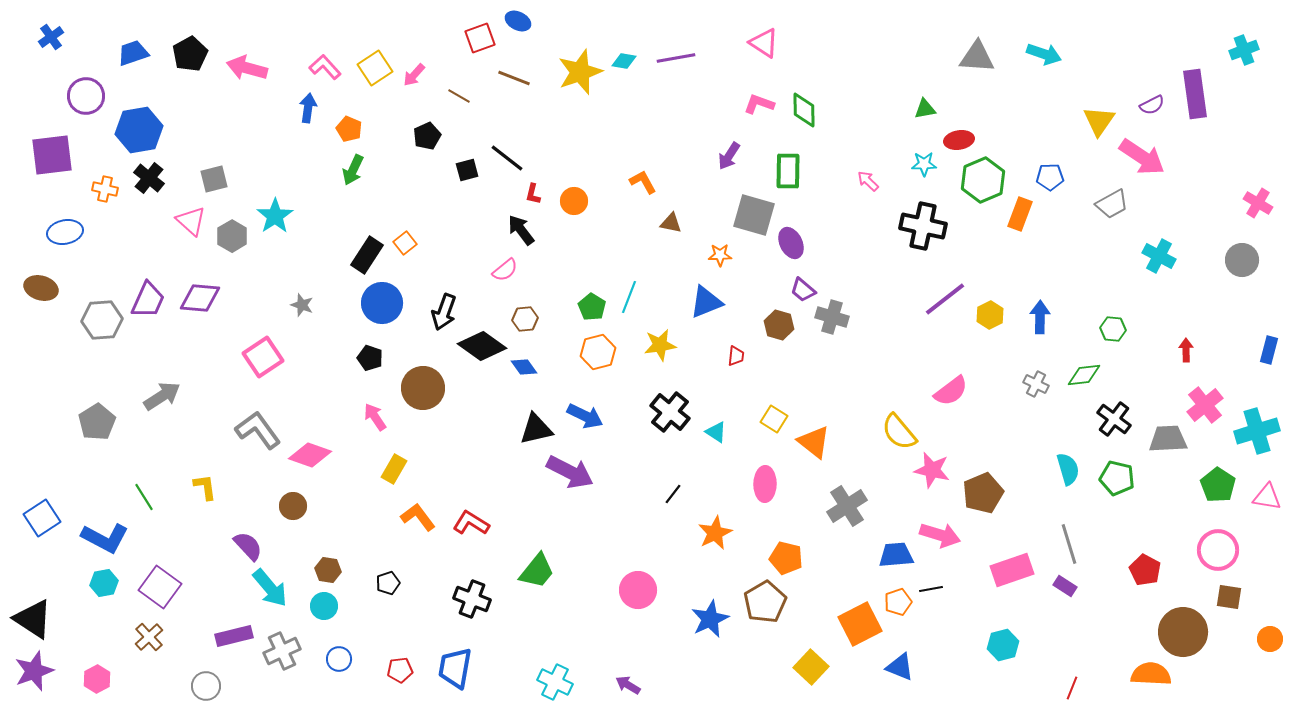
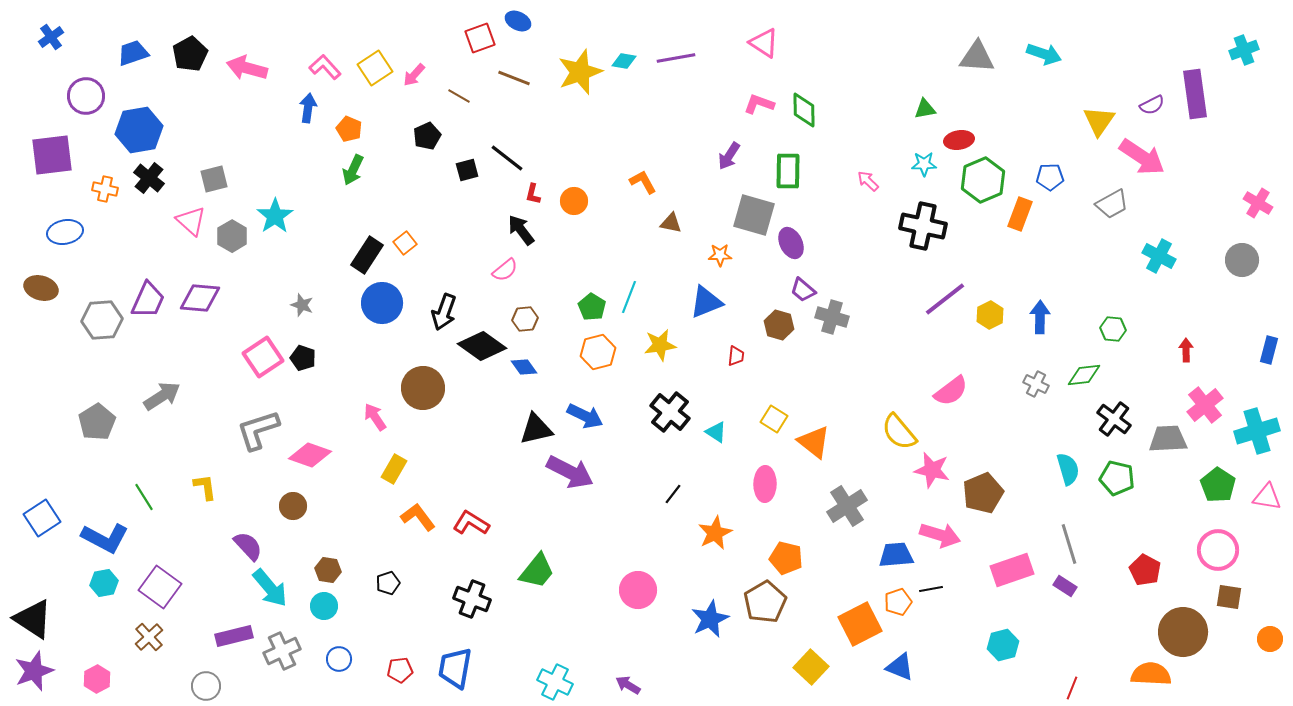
black pentagon at (370, 358): moved 67 px left
gray L-shape at (258, 430): rotated 72 degrees counterclockwise
